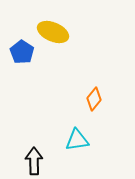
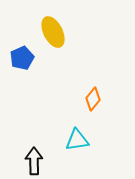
yellow ellipse: rotated 40 degrees clockwise
blue pentagon: moved 6 px down; rotated 15 degrees clockwise
orange diamond: moved 1 px left
